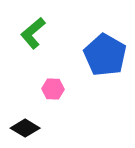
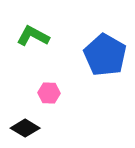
green L-shape: moved 3 px down; rotated 68 degrees clockwise
pink hexagon: moved 4 px left, 4 px down
